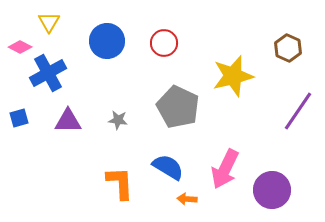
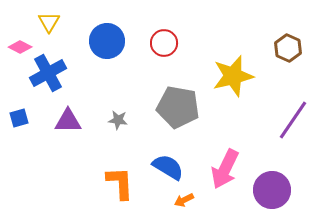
gray pentagon: rotated 15 degrees counterclockwise
purple line: moved 5 px left, 9 px down
orange arrow: moved 3 px left, 1 px down; rotated 30 degrees counterclockwise
